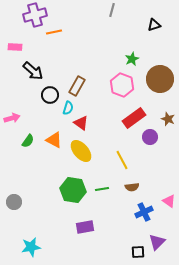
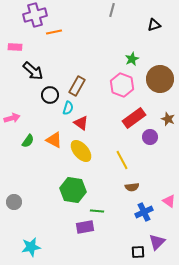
green line: moved 5 px left, 22 px down; rotated 16 degrees clockwise
